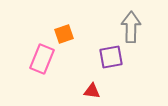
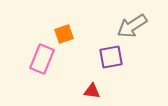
gray arrow: moved 1 px right, 1 px up; rotated 124 degrees counterclockwise
